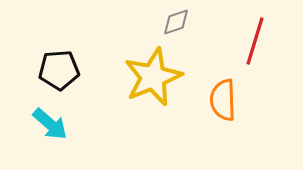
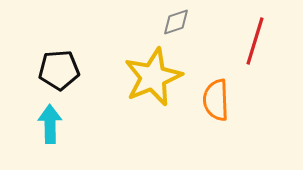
orange semicircle: moved 7 px left
cyan arrow: rotated 132 degrees counterclockwise
